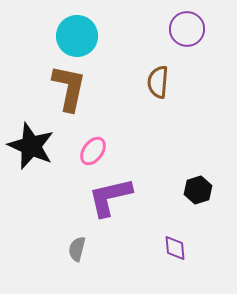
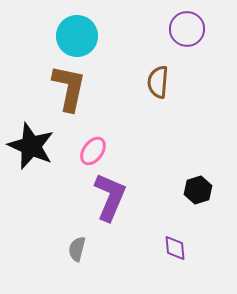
purple L-shape: rotated 126 degrees clockwise
